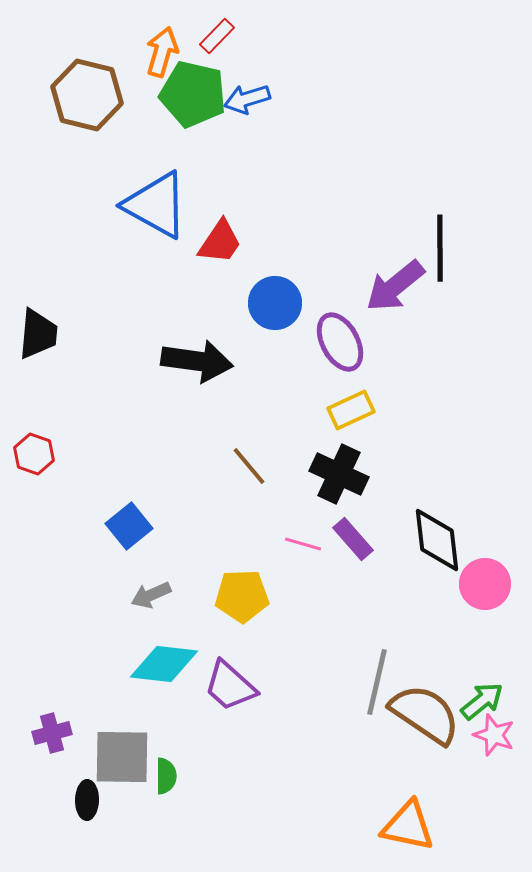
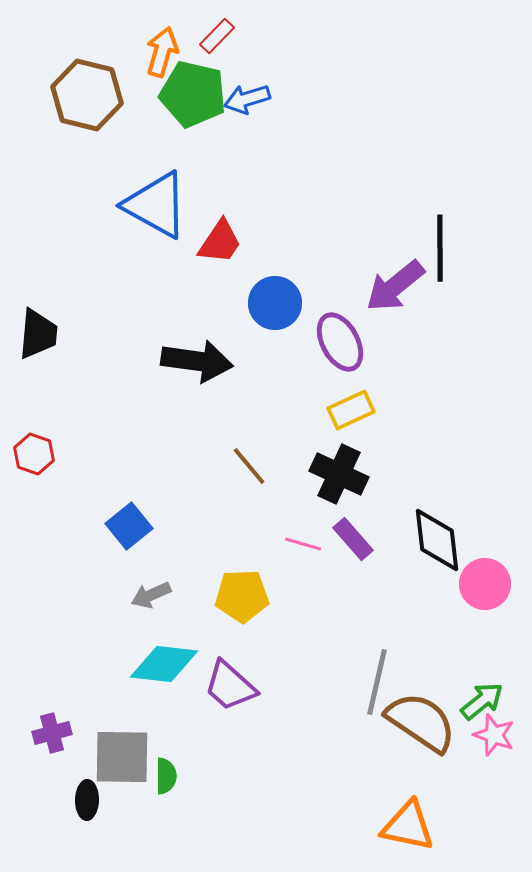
brown semicircle: moved 4 px left, 8 px down
